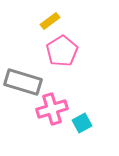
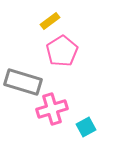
cyan square: moved 4 px right, 4 px down
